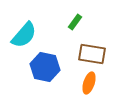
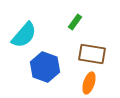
blue hexagon: rotated 8 degrees clockwise
